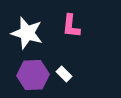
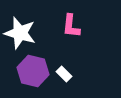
white star: moved 7 px left
purple hexagon: moved 4 px up; rotated 16 degrees clockwise
